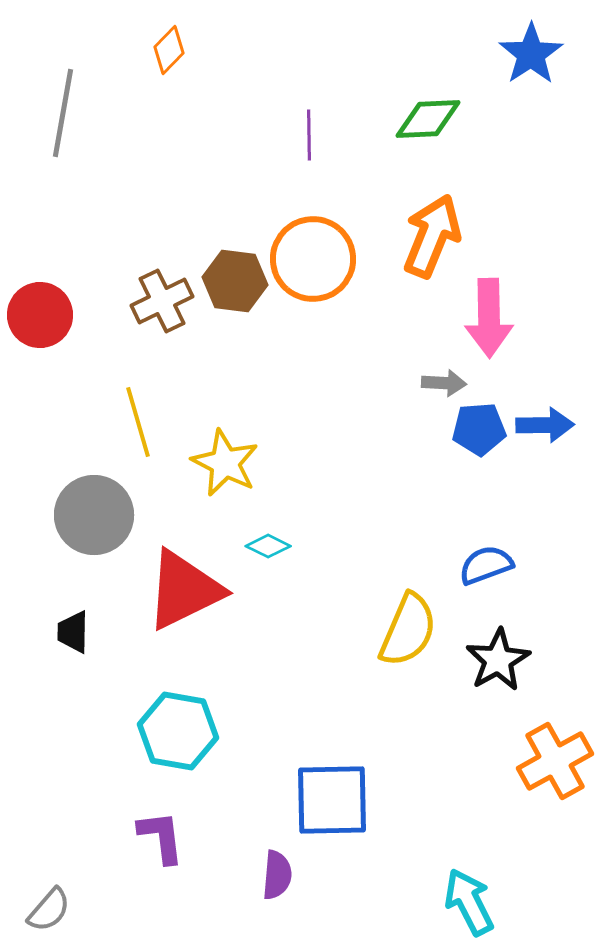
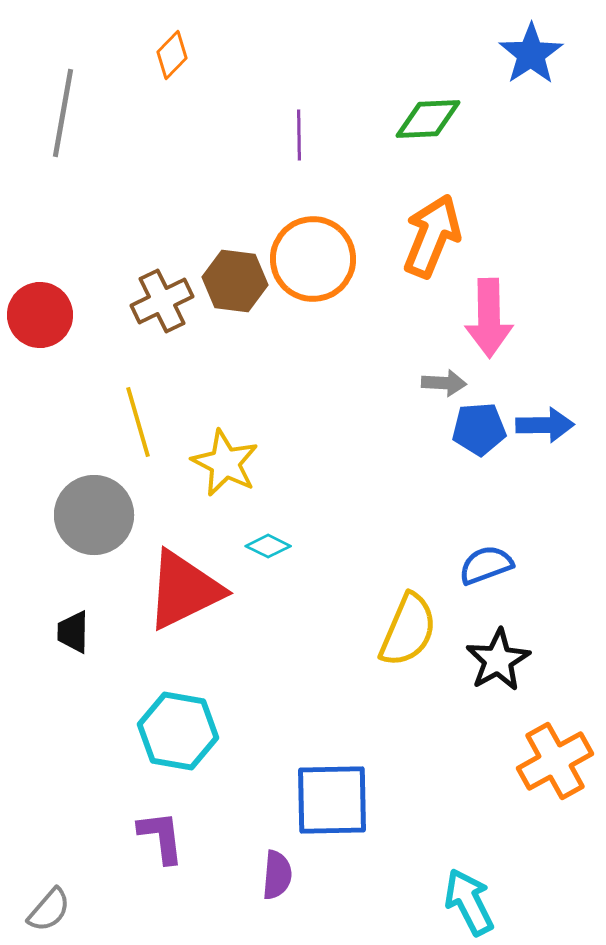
orange diamond: moved 3 px right, 5 px down
purple line: moved 10 px left
